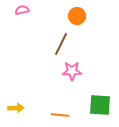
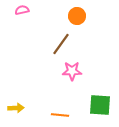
brown line: rotated 10 degrees clockwise
